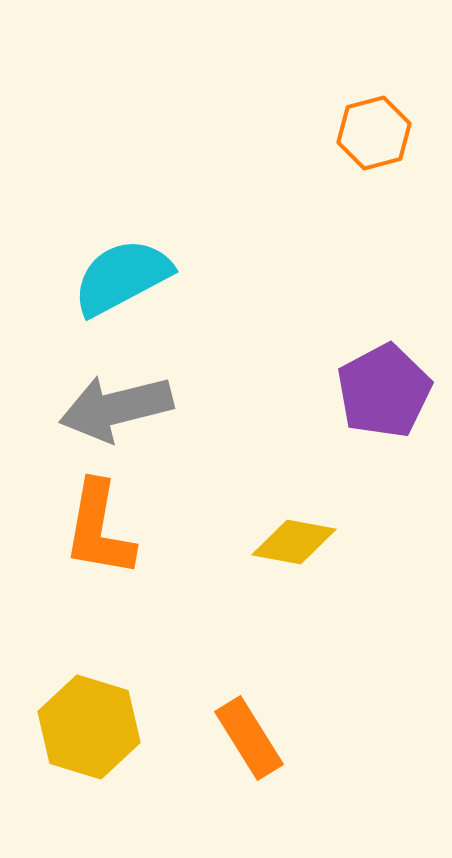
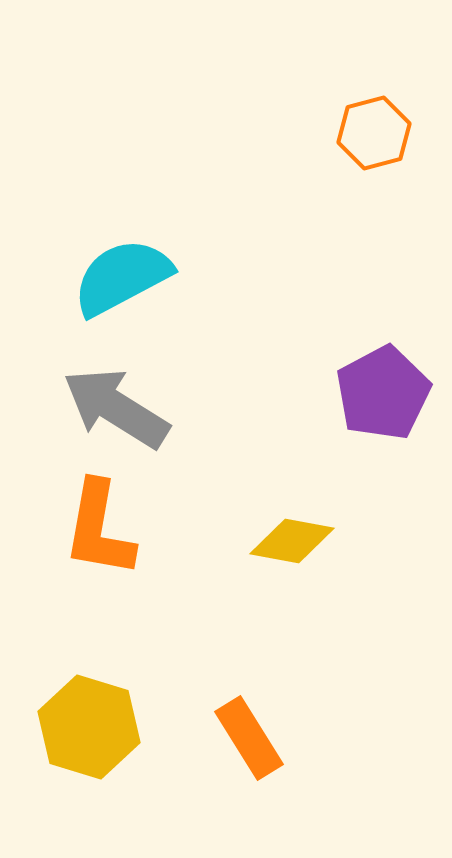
purple pentagon: moved 1 px left, 2 px down
gray arrow: rotated 46 degrees clockwise
yellow diamond: moved 2 px left, 1 px up
